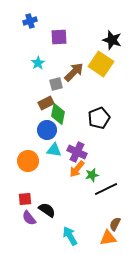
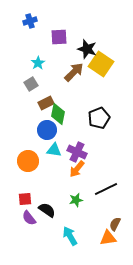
black star: moved 25 px left, 9 px down
gray square: moved 25 px left; rotated 16 degrees counterclockwise
green star: moved 16 px left, 25 px down
